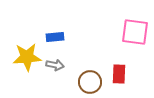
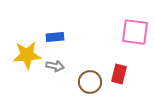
yellow star: moved 2 px up
gray arrow: moved 1 px down
red rectangle: rotated 12 degrees clockwise
